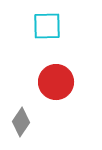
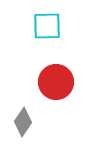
gray diamond: moved 2 px right
